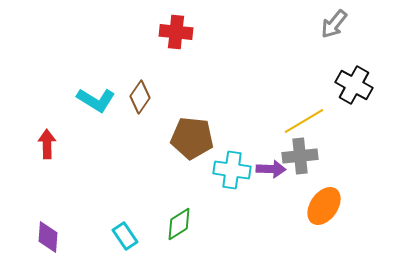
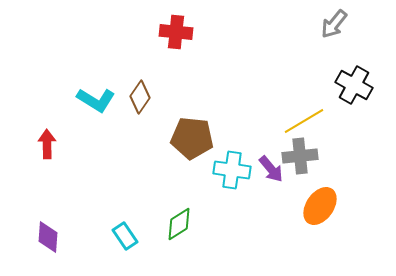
purple arrow: rotated 48 degrees clockwise
orange ellipse: moved 4 px left
